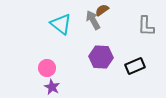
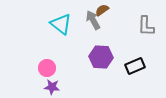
purple star: rotated 21 degrees counterclockwise
